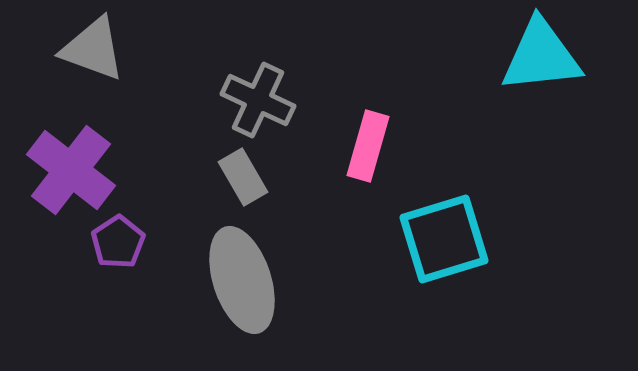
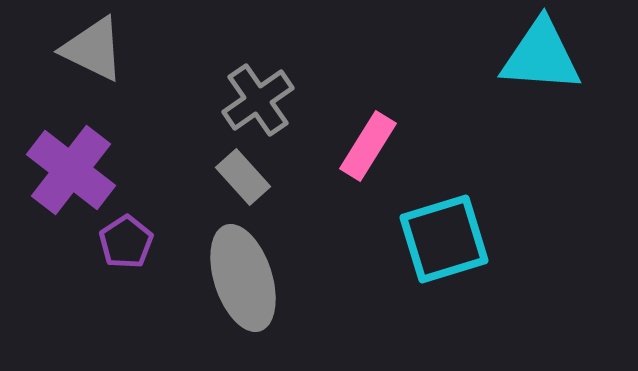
gray triangle: rotated 6 degrees clockwise
cyan triangle: rotated 10 degrees clockwise
gray cross: rotated 30 degrees clockwise
pink rectangle: rotated 16 degrees clockwise
gray rectangle: rotated 12 degrees counterclockwise
purple pentagon: moved 8 px right
gray ellipse: moved 1 px right, 2 px up
